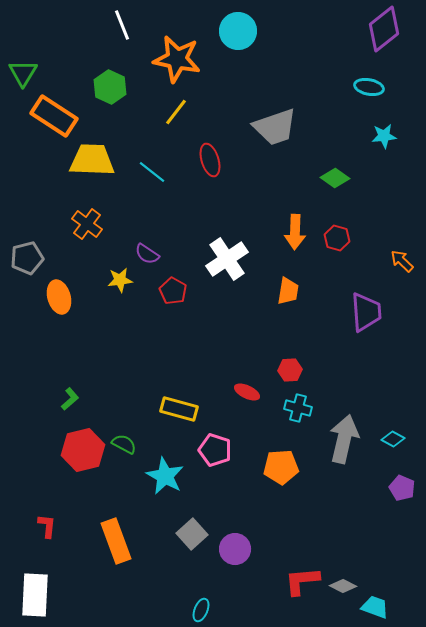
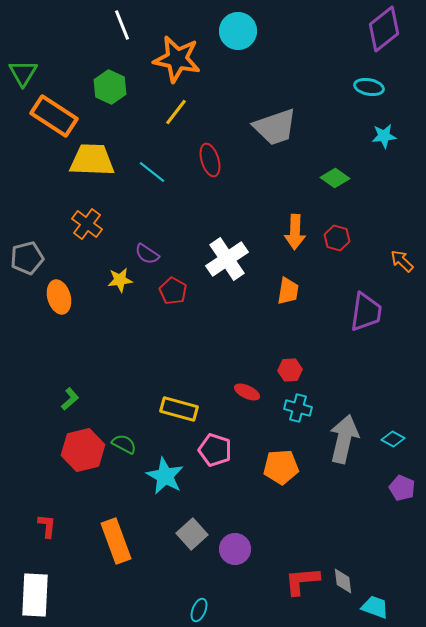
purple trapezoid at (366, 312): rotated 12 degrees clockwise
gray diamond at (343, 586): moved 5 px up; rotated 56 degrees clockwise
cyan ellipse at (201, 610): moved 2 px left
